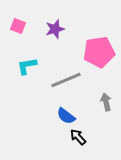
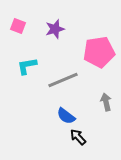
gray line: moved 3 px left
